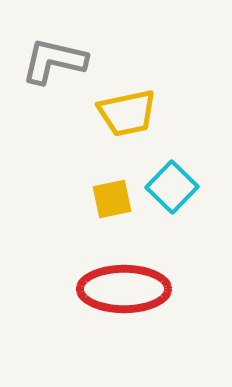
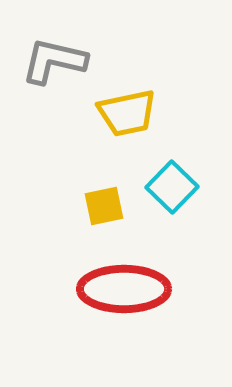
yellow square: moved 8 px left, 7 px down
